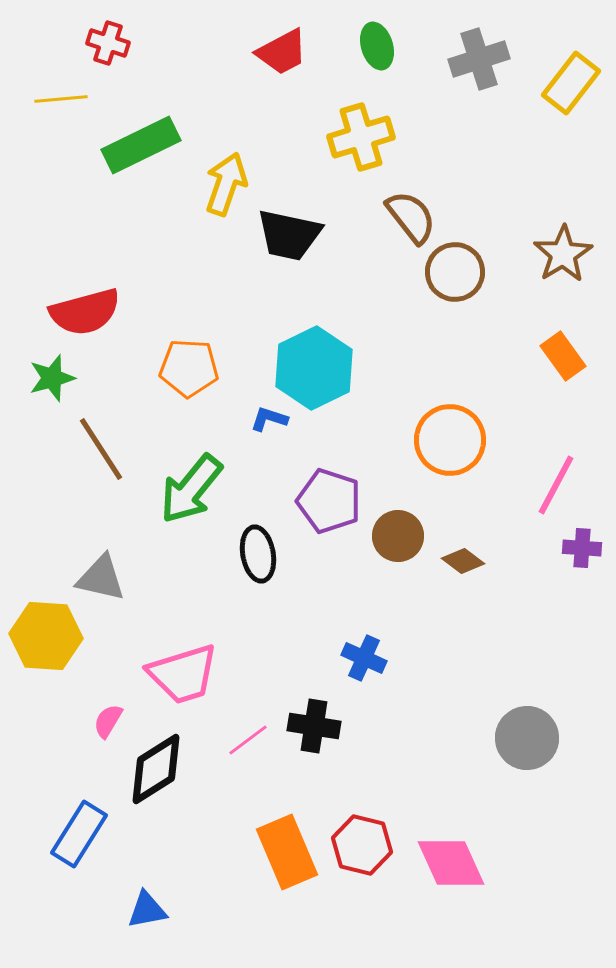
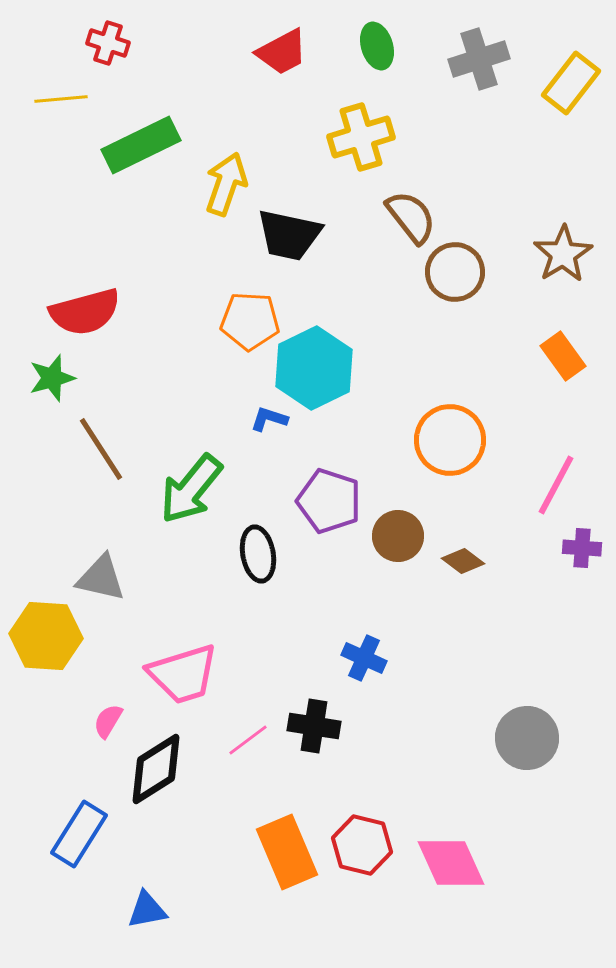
orange pentagon at (189, 368): moved 61 px right, 47 px up
